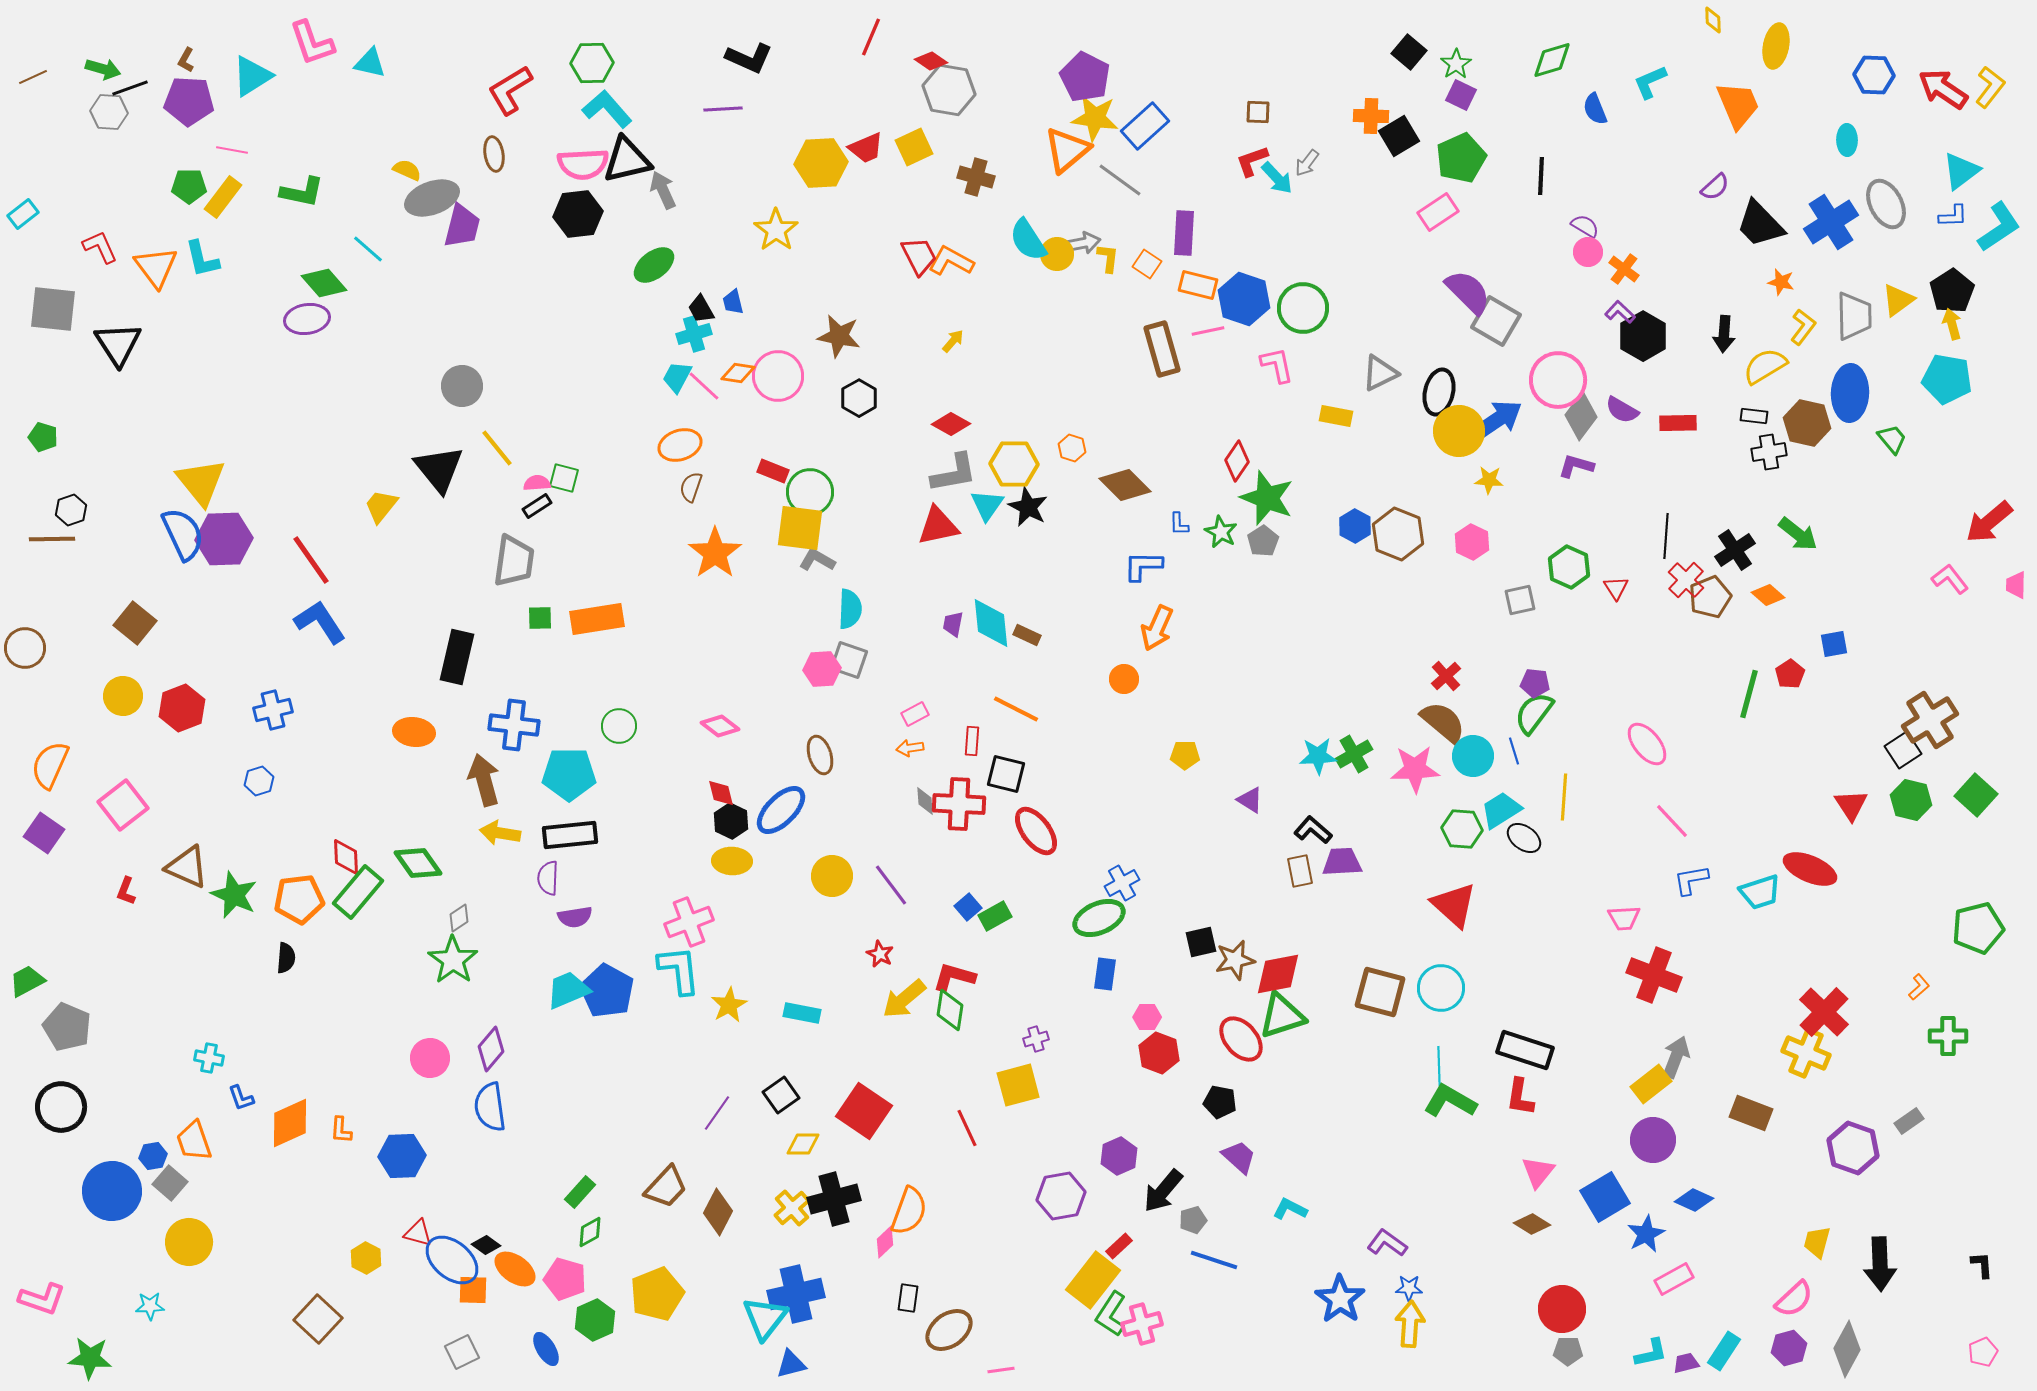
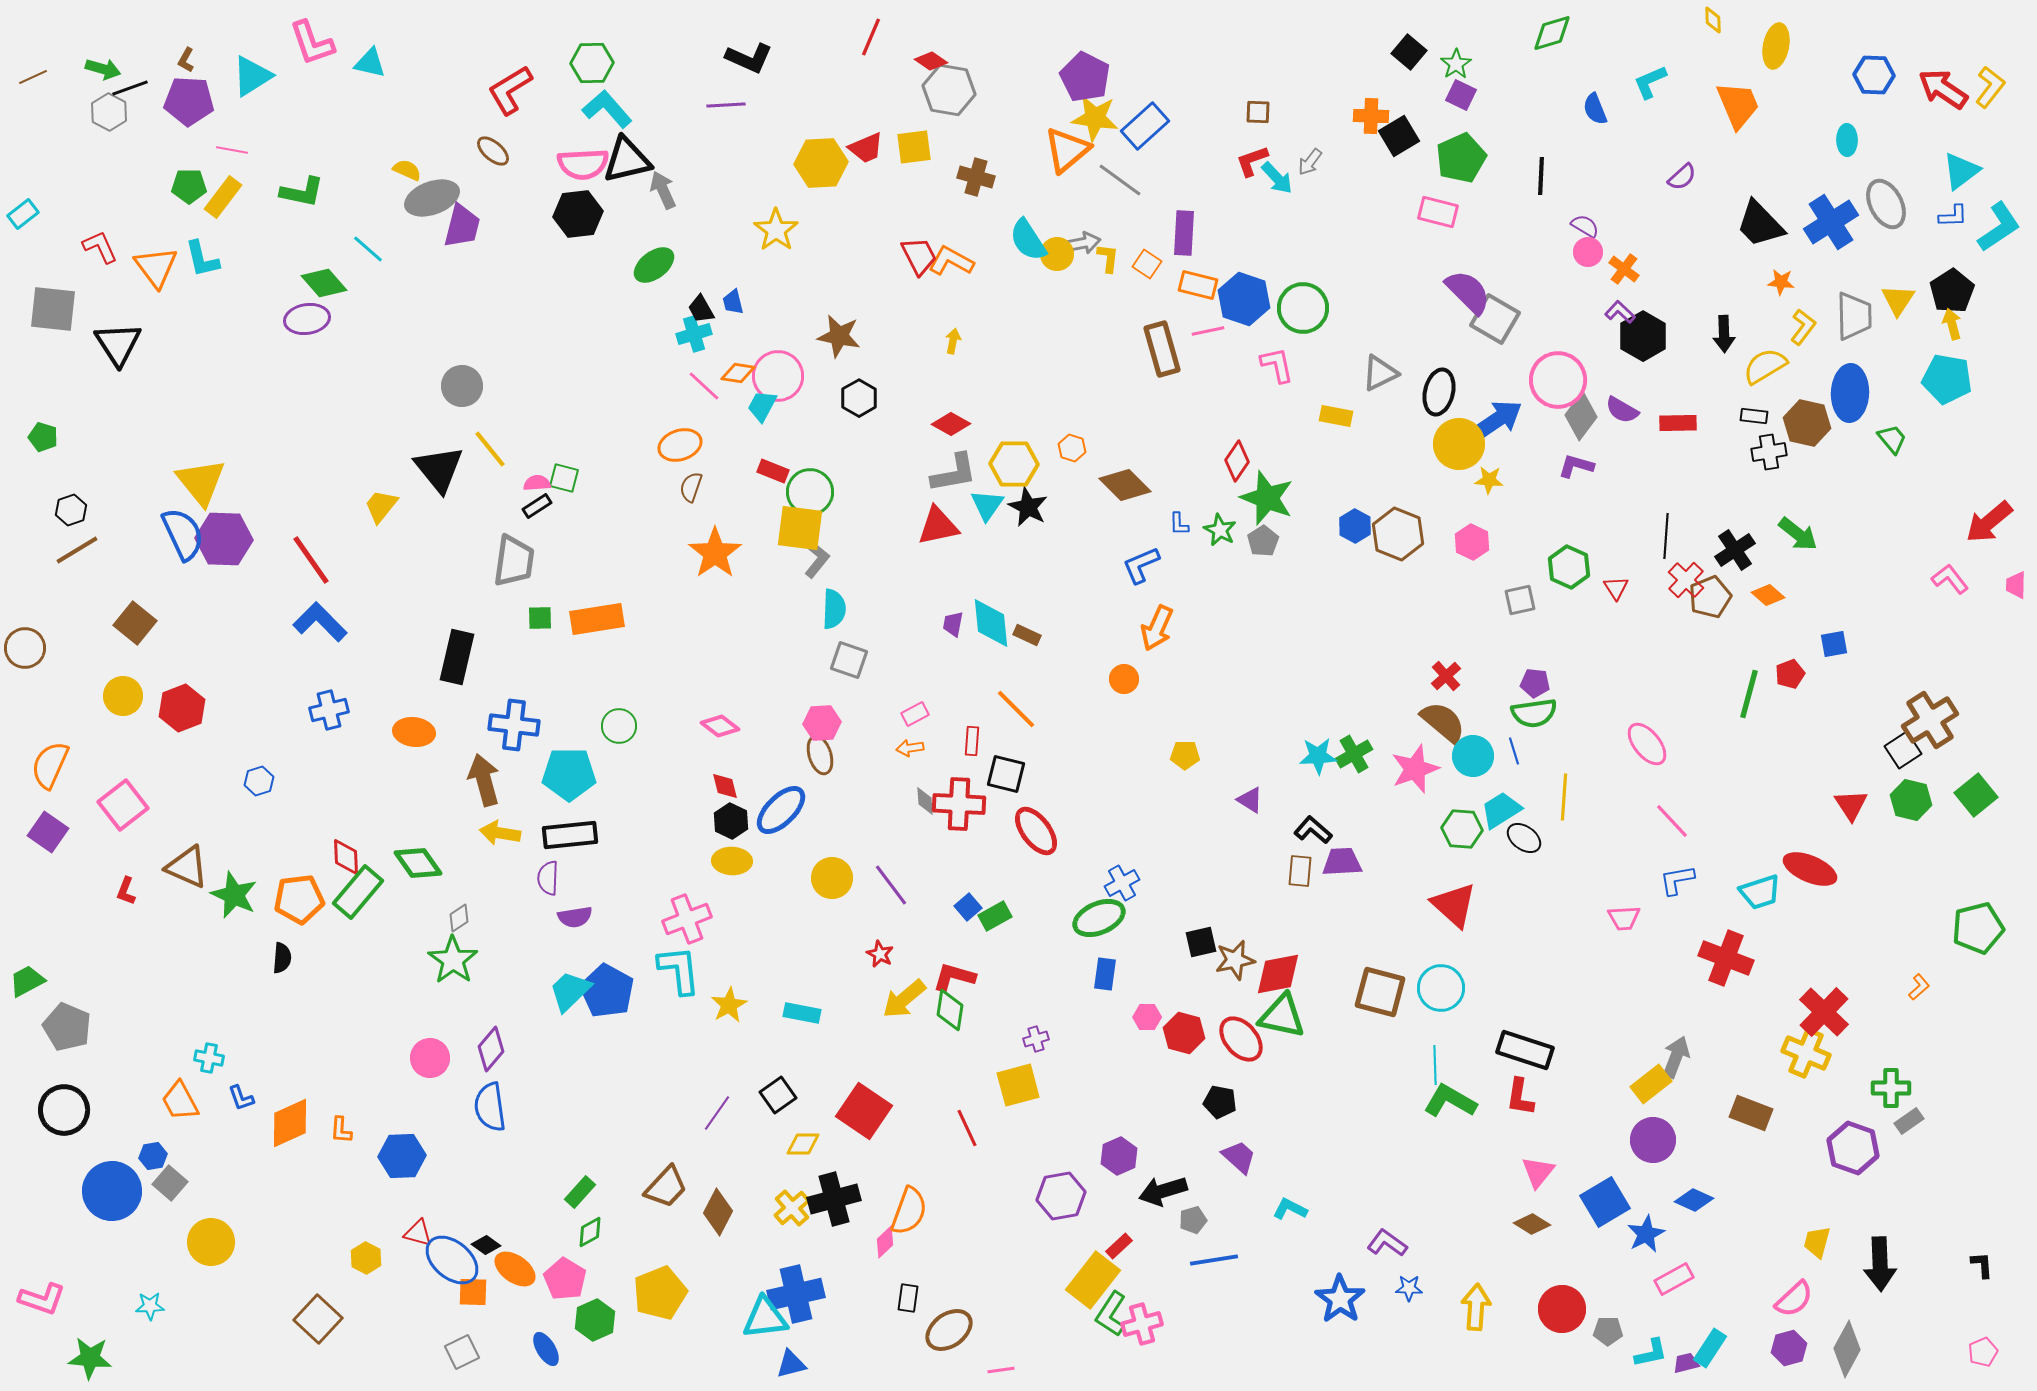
green diamond at (1552, 60): moved 27 px up
purple line at (723, 109): moved 3 px right, 4 px up
gray hexagon at (109, 112): rotated 24 degrees clockwise
yellow square at (914, 147): rotated 18 degrees clockwise
brown ellipse at (494, 154): moved 1 px left, 3 px up; rotated 40 degrees counterclockwise
gray arrow at (1307, 163): moved 3 px right, 1 px up
purple semicircle at (1715, 187): moved 33 px left, 10 px up
pink rectangle at (1438, 212): rotated 48 degrees clockwise
orange star at (1781, 282): rotated 8 degrees counterclockwise
yellow triangle at (1898, 300): rotated 21 degrees counterclockwise
gray square at (1496, 321): moved 1 px left, 2 px up
black arrow at (1724, 334): rotated 6 degrees counterclockwise
yellow arrow at (953, 341): rotated 30 degrees counterclockwise
cyan trapezoid at (677, 377): moved 85 px right, 29 px down
yellow circle at (1459, 431): moved 13 px down
yellow line at (497, 448): moved 7 px left, 1 px down
green star at (1221, 532): moved 1 px left, 2 px up
brown line at (52, 539): moved 25 px right, 11 px down; rotated 30 degrees counterclockwise
purple hexagon at (224, 539): rotated 4 degrees clockwise
gray L-shape at (817, 560): rotated 99 degrees clockwise
blue L-shape at (1143, 566): moved 2 px left, 1 px up; rotated 24 degrees counterclockwise
cyan semicircle at (850, 609): moved 16 px left
blue L-shape at (320, 622): rotated 12 degrees counterclockwise
pink hexagon at (822, 669): moved 54 px down
red pentagon at (1790, 674): rotated 12 degrees clockwise
orange line at (1016, 709): rotated 18 degrees clockwise
blue cross at (273, 710): moved 56 px right
green semicircle at (1534, 713): rotated 135 degrees counterclockwise
pink star at (1415, 769): rotated 18 degrees counterclockwise
red diamond at (721, 793): moved 4 px right, 7 px up
green square at (1976, 795): rotated 9 degrees clockwise
purple square at (44, 833): moved 4 px right, 1 px up
brown rectangle at (1300, 871): rotated 16 degrees clockwise
yellow circle at (832, 876): moved 2 px down
blue L-shape at (1691, 880): moved 14 px left
pink cross at (689, 922): moved 2 px left, 3 px up
black semicircle at (286, 958): moved 4 px left
red cross at (1654, 975): moved 72 px right, 17 px up
cyan trapezoid at (568, 990): moved 2 px right, 1 px down; rotated 21 degrees counterclockwise
green triangle at (1282, 1016): rotated 30 degrees clockwise
green cross at (1948, 1036): moved 57 px left, 52 px down
red hexagon at (1159, 1053): moved 25 px right, 20 px up; rotated 6 degrees counterclockwise
cyan line at (1439, 1066): moved 4 px left, 1 px up
black square at (781, 1095): moved 3 px left
black circle at (61, 1107): moved 3 px right, 3 px down
orange trapezoid at (194, 1141): moved 14 px left, 40 px up; rotated 9 degrees counterclockwise
black arrow at (1163, 1191): rotated 33 degrees clockwise
blue square at (1605, 1197): moved 5 px down
yellow circle at (189, 1242): moved 22 px right
blue line at (1214, 1260): rotated 27 degrees counterclockwise
pink pentagon at (565, 1279): rotated 15 degrees clockwise
orange square at (473, 1290): moved 2 px down
yellow pentagon at (657, 1294): moved 3 px right, 1 px up
cyan triangle at (765, 1318): rotated 45 degrees clockwise
yellow arrow at (1410, 1324): moved 66 px right, 17 px up
gray pentagon at (1568, 1351): moved 40 px right, 20 px up
cyan rectangle at (1724, 1351): moved 14 px left, 3 px up
